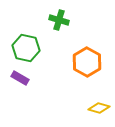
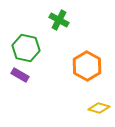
green cross: rotated 12 degrees clockwise
orange hexagon: moved 4 px down
purple rectangle: moved 3 px up
